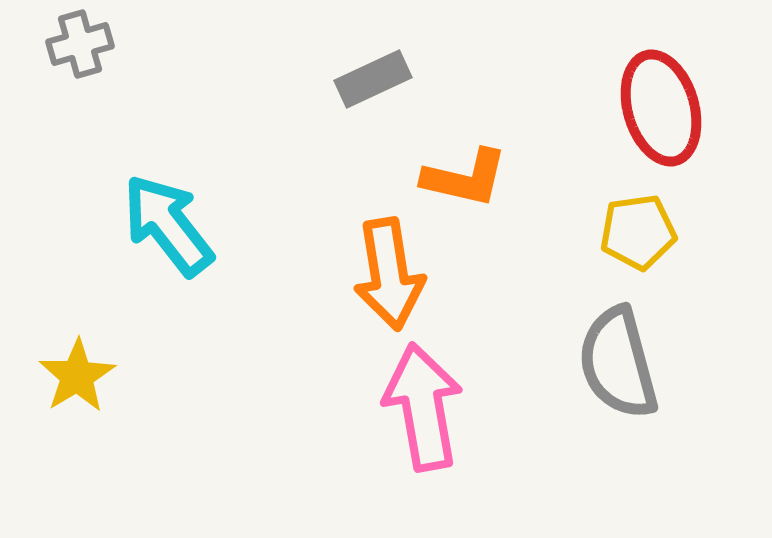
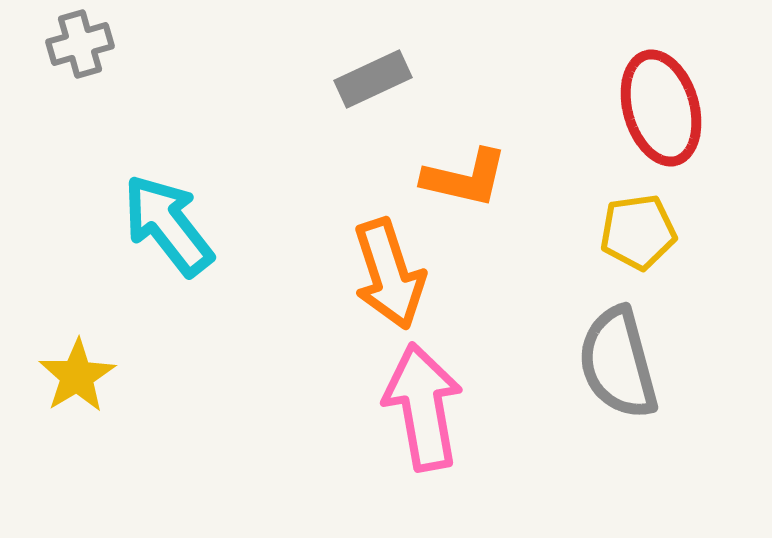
orange arrow: rotated 9 degrees counterclockwise
